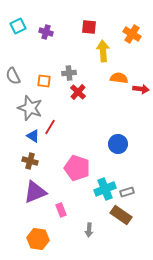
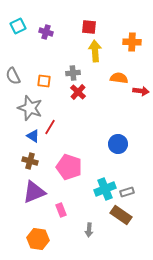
orange cross: moved 8 px down; rotated 30 degrees counterclockwise
yellow arrow: moved 8 px left
gray cross: moved 4 px right
red arrow: moved 2 px down
pink pentagon: moved 8 px left, 1 px up
purple triangle: moved 1 px left
